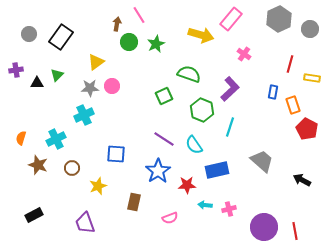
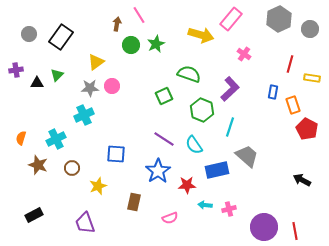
green circle at (129, 42): moved 2 px right, 3 px down
gray trapezoid at (262, 161): moved 15 px left, 5 px up
